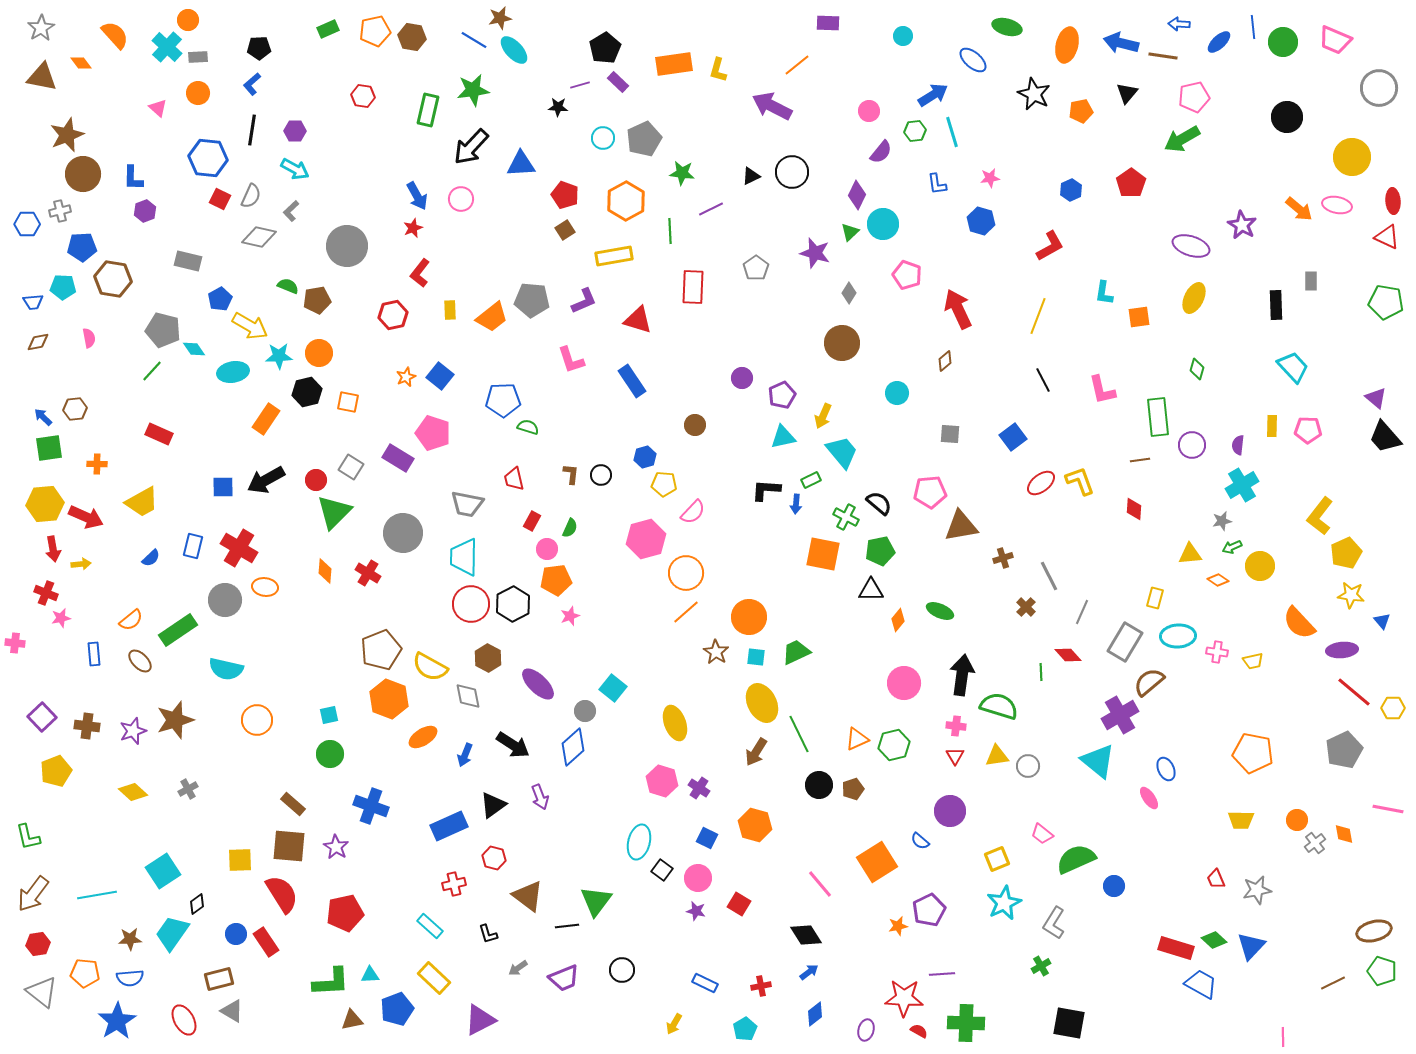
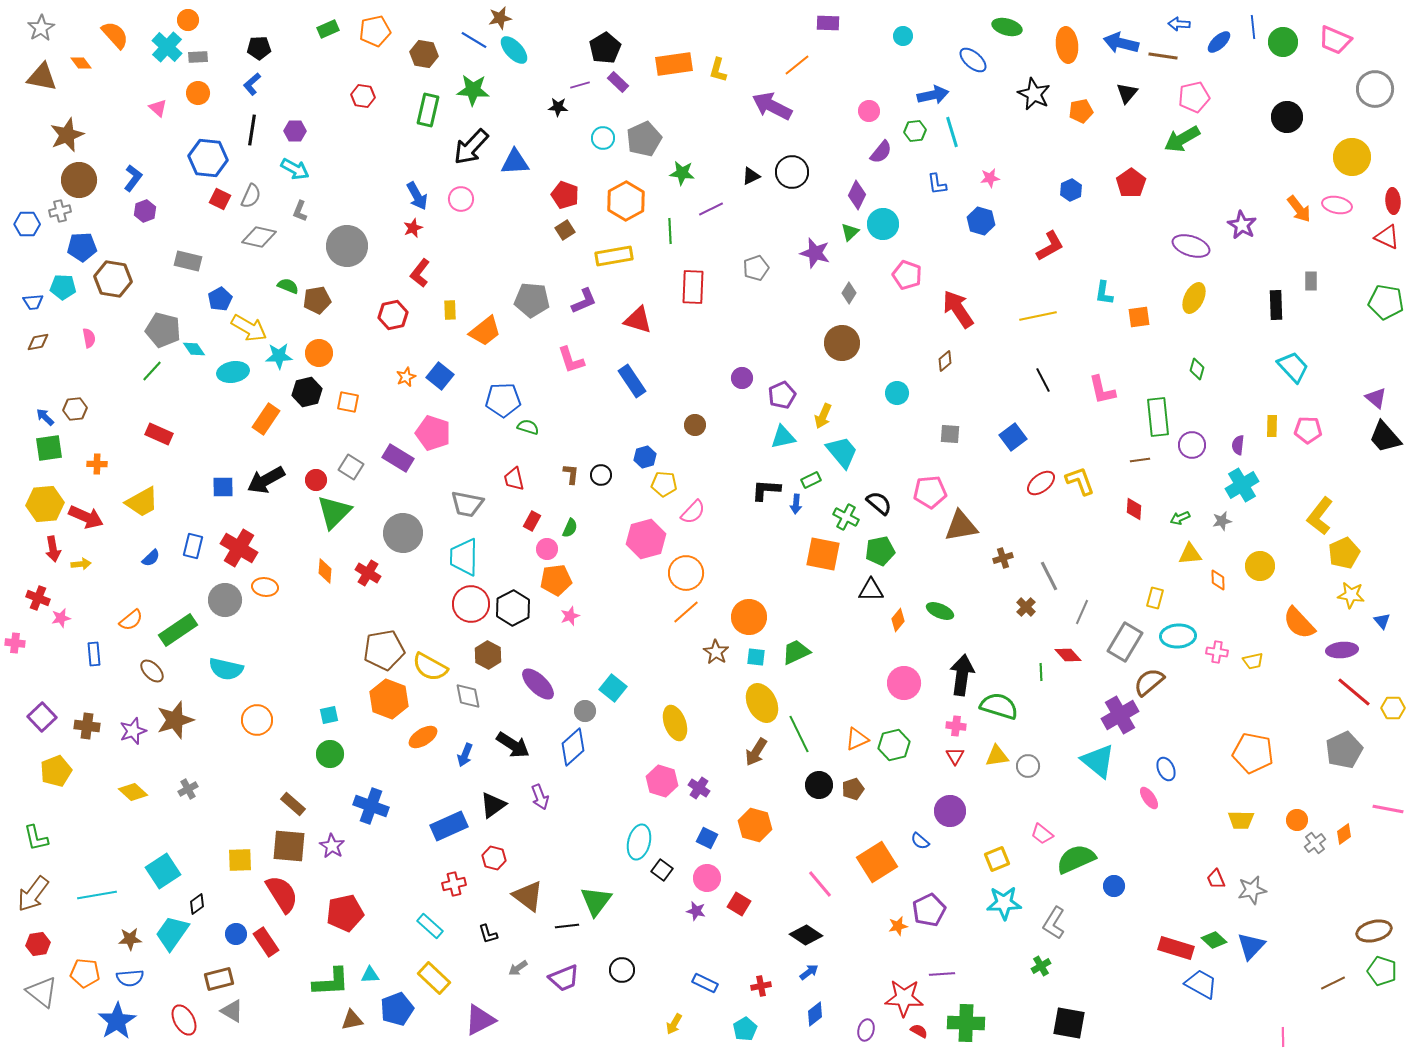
brown hexagon at (412, 37): moved 12 px right, 17 px down
orange ellipse at (1067, 45): rotated 20 degrees counterclockwise
gray circle at (1379, 88): moved 4 px left, 1 px down
green star at (473, 90): rotated 12 degrees clockwise
blue arrow at (933, 95): rotated 20 degrees clockwise
blue triangle at (521, 164): moved 6 px left, 2 px up
brown circle at (83, 174): moved 4 px left, 6 px down
blue L-shape at (133, 178): rotated 144 degrees counterclockwise
orange arrow at (1299, 209): rotated 12 degrees clockwise
gray L-shape at (291, 211): moved 9 px right; rotated 25 degrees counterclockwise
gray pentagon at (756, 268): rotated 15 degrees clockwise
red arrow at (958, 309): rotated 9 degrees counterclockwise
yellow line at (1038, 316): rotated 57 degrees clockwise
orange trapezoid at (492, 317): moved 7 px left, 14 px down
yellow arrow at (250, 326): moved 1 px left, 2 px down
blue arrow at (43, 417): moved 2 px right
green arrow at (1232, 547): moved 52 px left, 29 px up
yellow pentagon at (1346, 553): moved 2 px left
orange diamond at (1218, 580): rotated 55 degrees clockwise
red cross at (46, 593): moved 8 px left, 5 px down
black hexagon at (513, 604): moved 4 px down
brown pentagon at (381, 650): moved 3 px right; rotated 12 degrees clockwise
brown hexagon at (488, 658): moved 3 px up
brown ellipse at (140, 661): moved 12 px right, 10 px down
orange diamond at (1344, 834): rotated 65 degrees clockwise
green L-shape at (28, 837): moved 8 px right, 1 px down
purple star at (336, 847): moved 4 px left, 1 px up
pink circle at (698, 878): moved 9 px right
gray star at (1257, 890): moved 5 px left
cyan star at (1004, 903): rotated 24 degrees clockwise
black diamond at (806, 935): rotated 24 degrees counterclockwise
